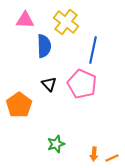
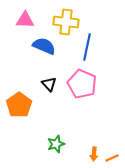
yellow cross: rotated 30 degrees counterclockwise
blue semicircle: rotated 65 degrees counterclockwise
blue line: moved 6 px left, 3 px up
